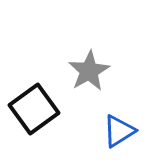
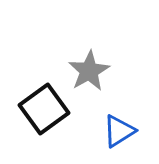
black square: moved 10 px right
